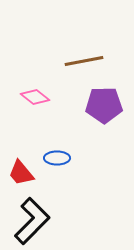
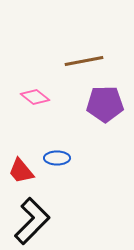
purple pentagon: moved 1 px right, 1 px up
red trapezoid: moved 2 px up
